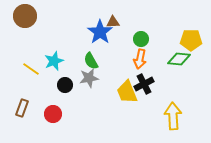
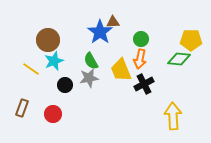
brown circle: moved 23 px right, 24 px down
yellow trapezoid: moved 6 px left, 22 px up
